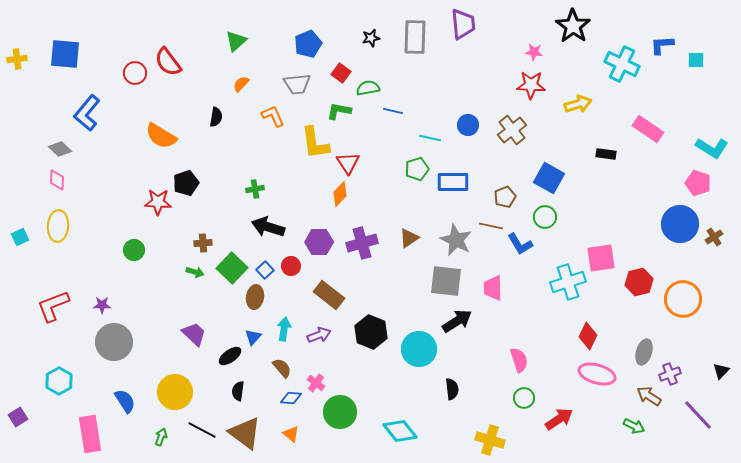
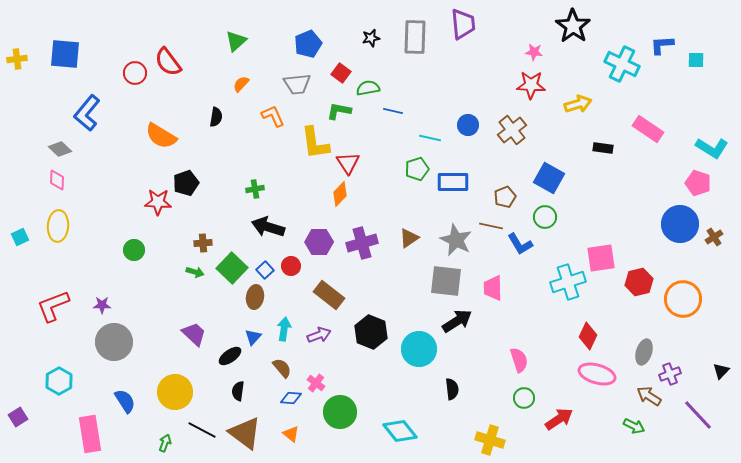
black rectangle at (606, 154): moved 3 px left, 6 px up
green arrow at (161, 437): moved 4 px right, 6 px down
